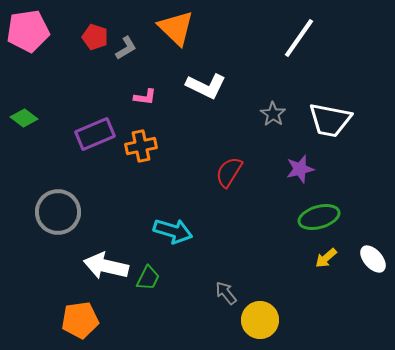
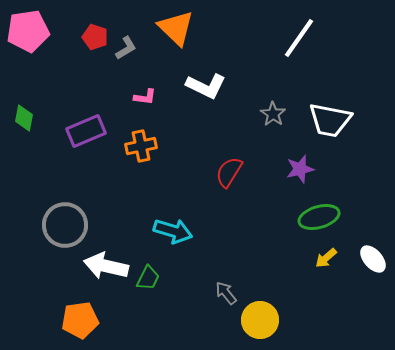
green diamond: rotated 64 degrees clockwise
purple rectangle: moved 9 px left, 3 px up
gray circle: moved 7 px right, 13 px down
